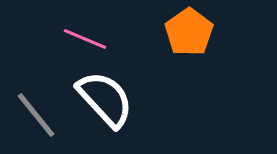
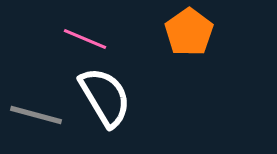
white semicircle: moved 2 px up; rotated 12 degrees clockwise
gray line: rotated 36 degrees counterclockwise
